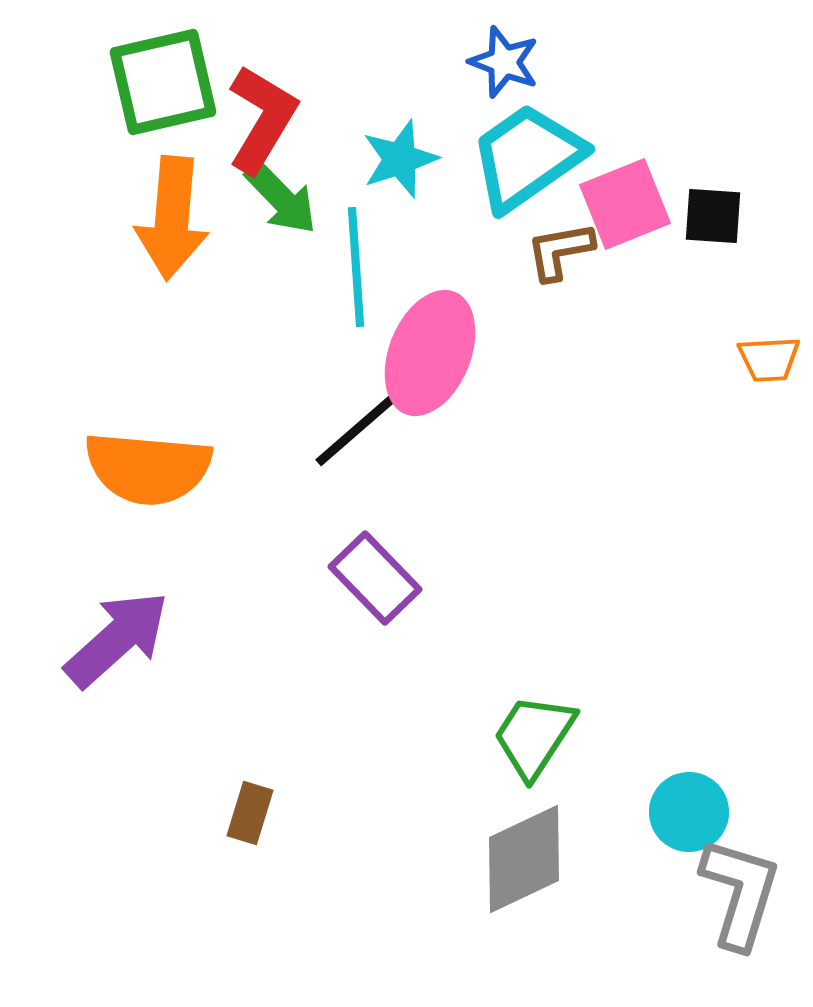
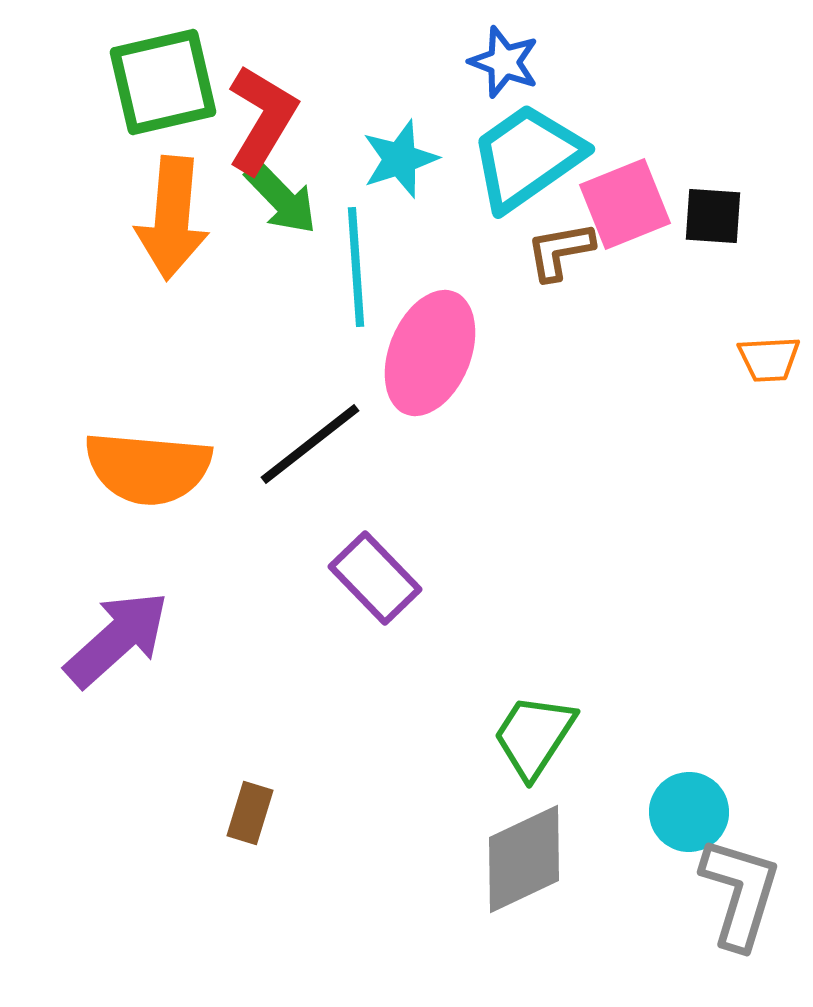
black line: moved 53 px left, 20 px down; rotated 3 degrees clockwise
